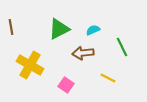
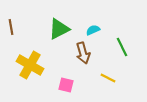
brown arrow: rotated 100 degrees counterclockwise
pink square: rotated 21 degrees counterclockwise
